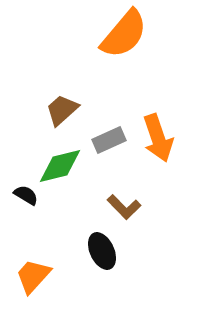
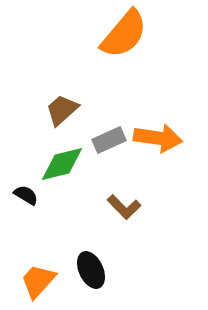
orange arrow: rotated 63 degrees counterclockwise
green diamond: moved 2 px right, 2 px up
black ellipse: moved 11 px left, 19 px down
orange trapezoid: moved 5 px right, 5 px down
